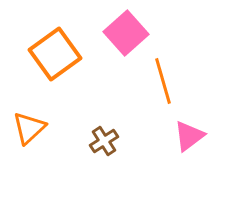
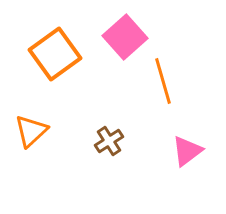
pink square: moved 1 px left, 4 px down
orange triangle: moved 2 px right, 3 px down
pink triangle: moved 2 px left, 15 px down
brown cross: moved 5 px right
